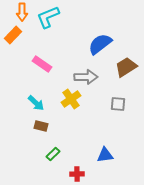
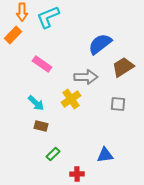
brown trapezoid: moved 3 px left
